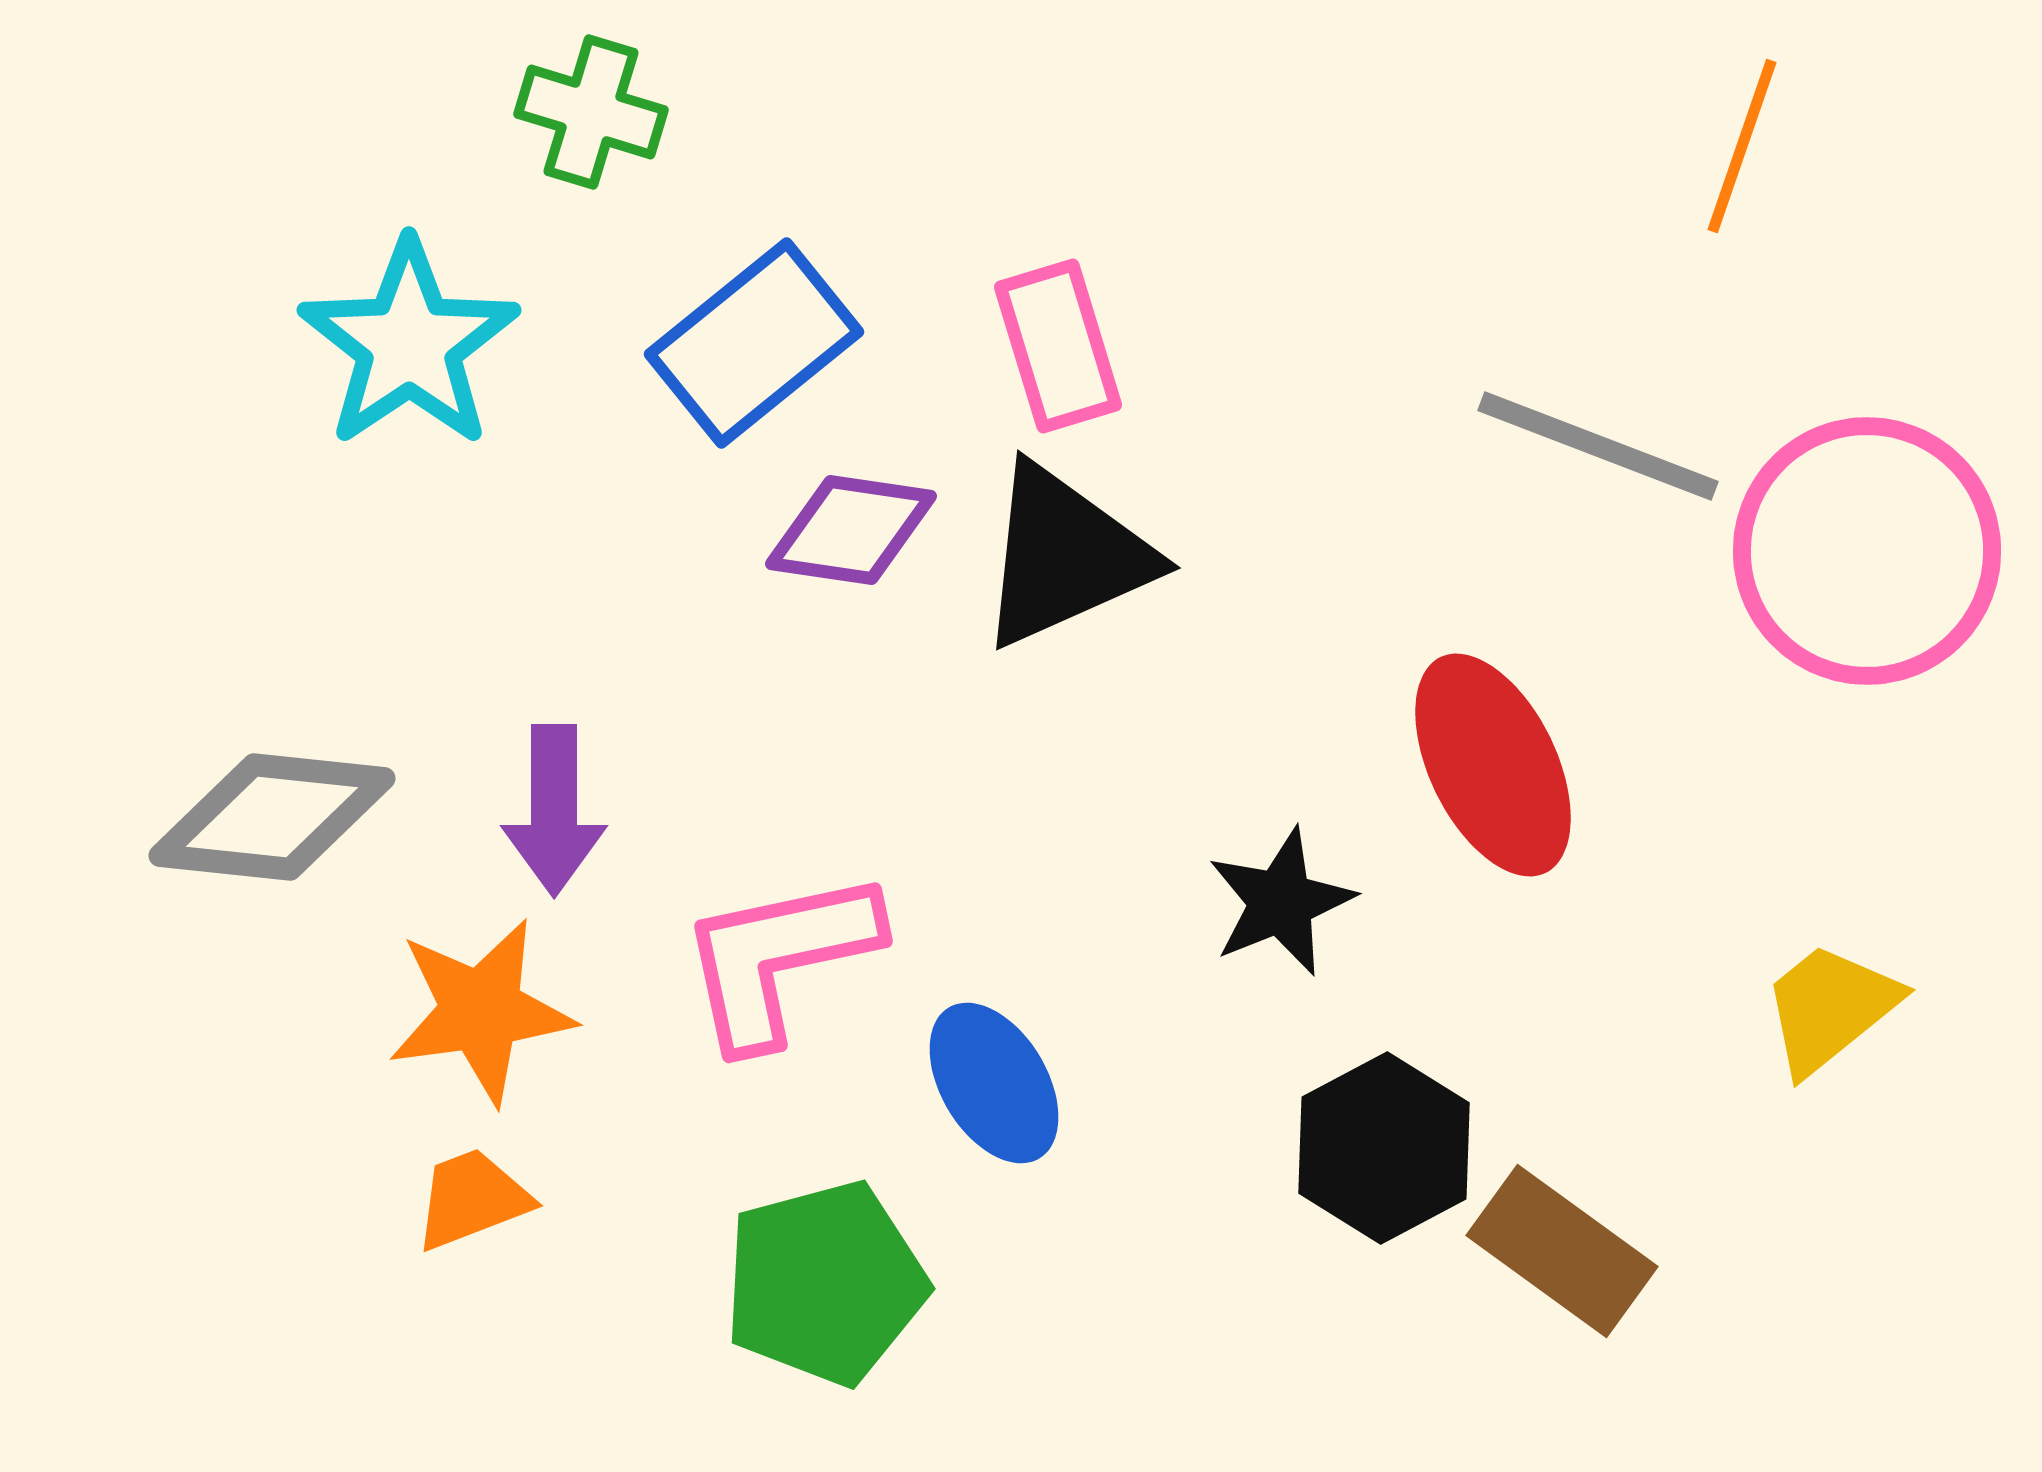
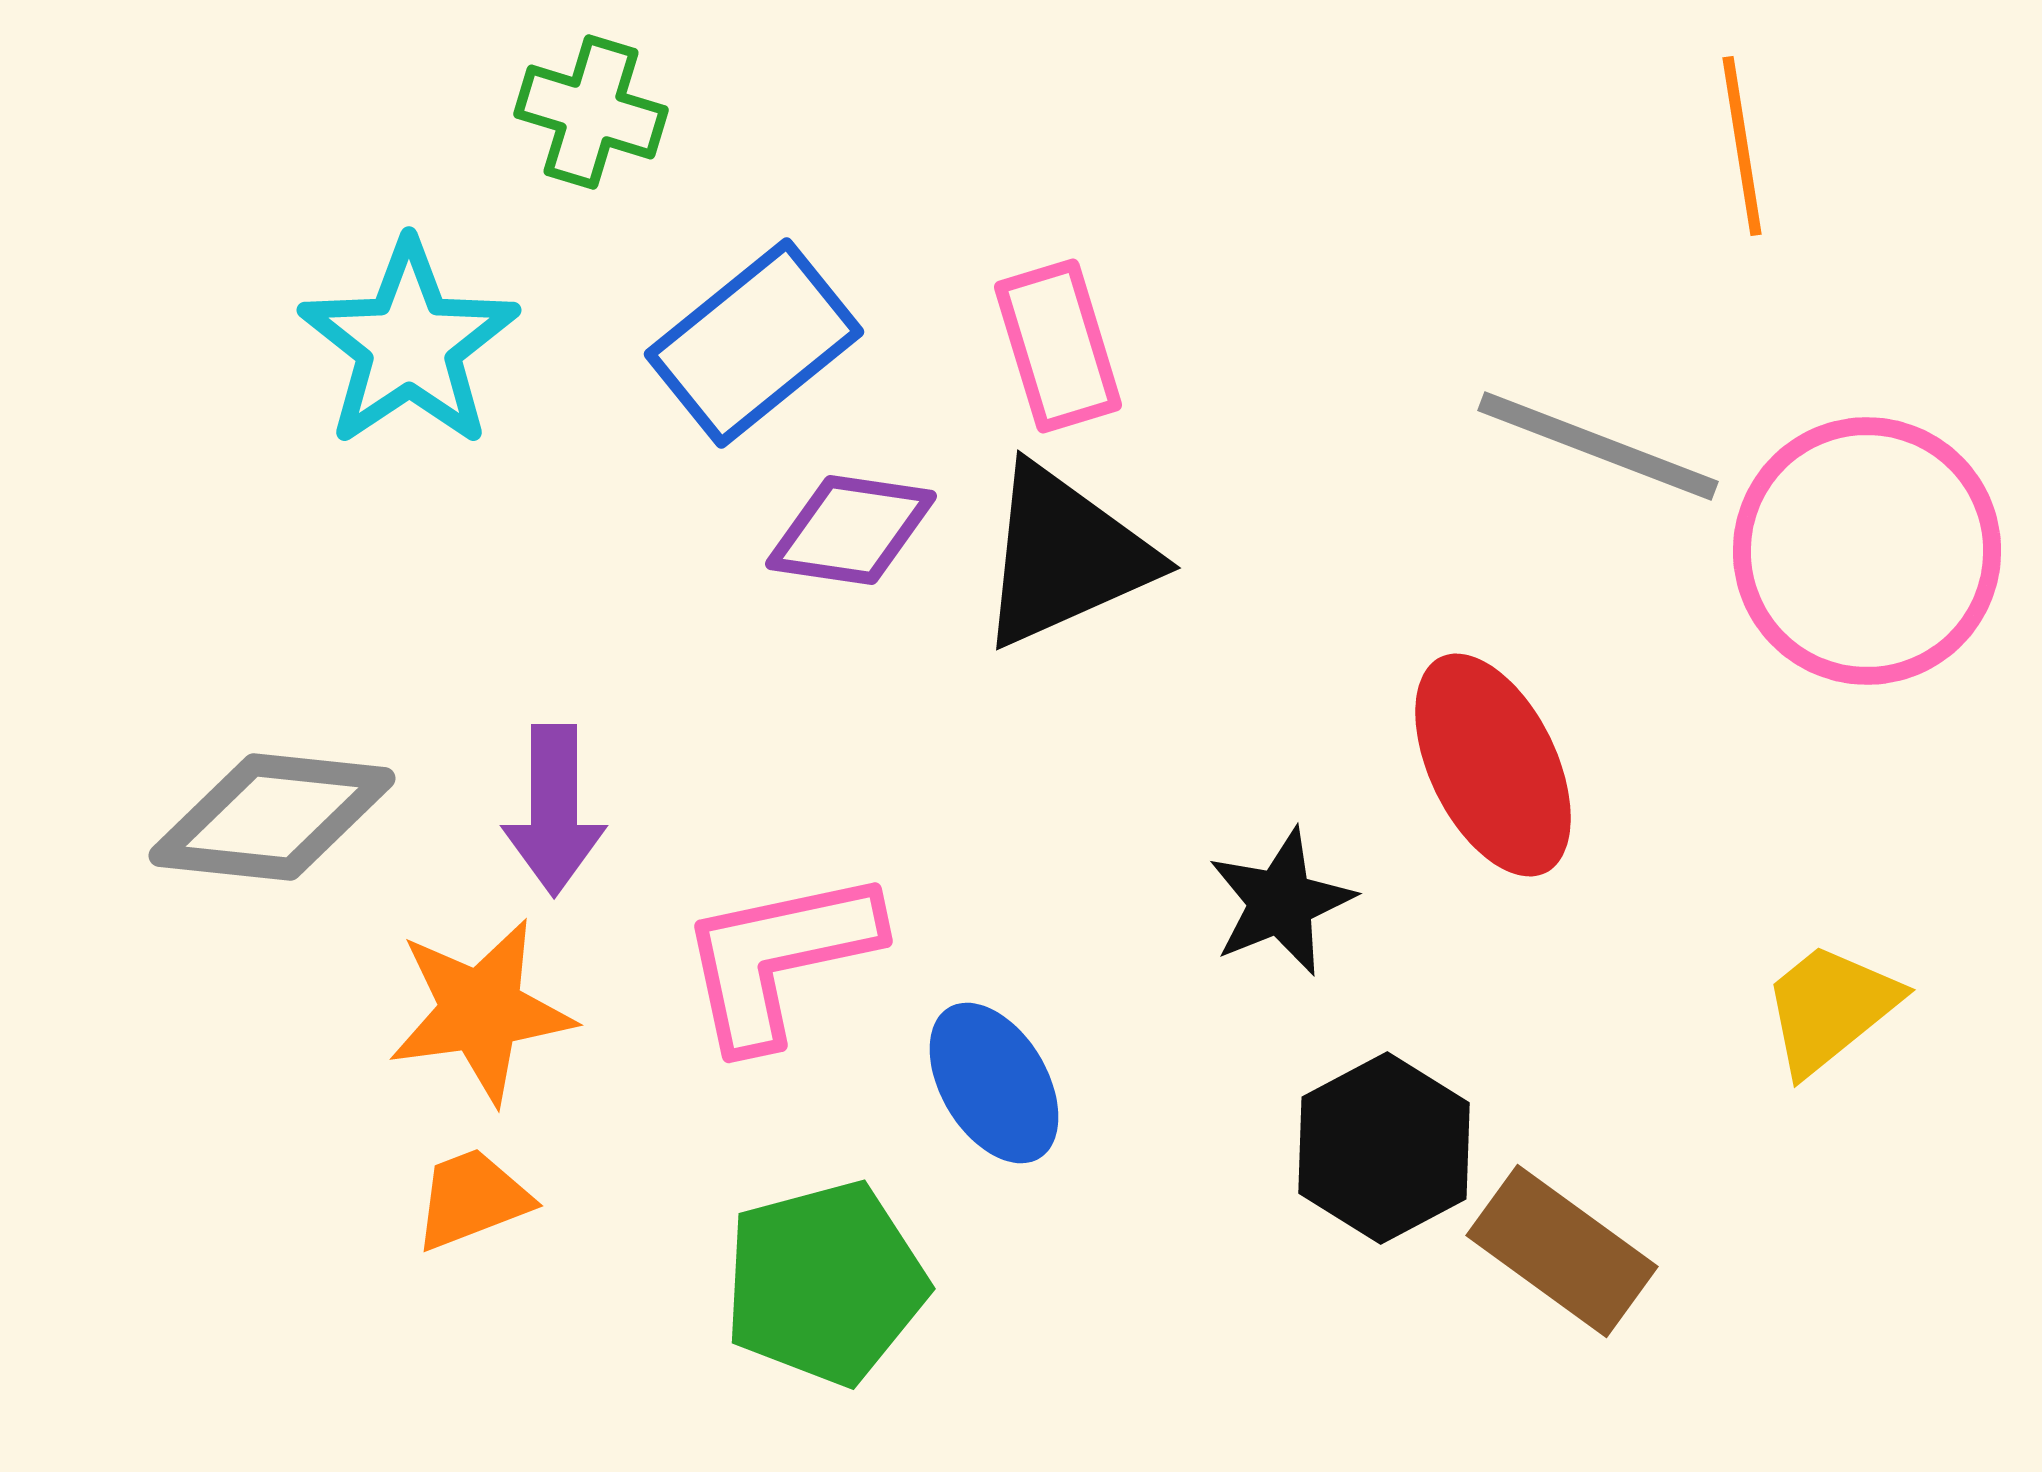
orange line: rotated 28 degrees counterclockwise
